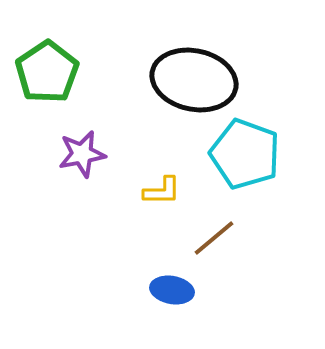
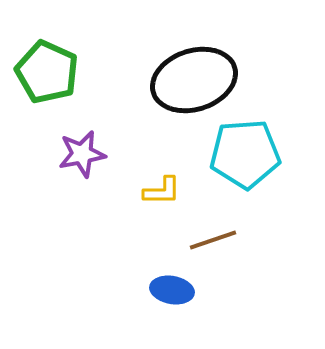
green pentagon: rotated 14 degrees counterclockwise
black ellipse: rotated 30 degrees counterclockwise
cyan pentagon: rotated 24 degrees counterclockwise
brown line: moved 1 px left, 2 px down; rotated 21 degrees clockwise
